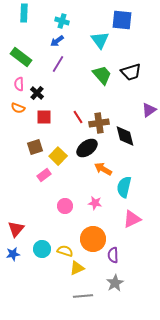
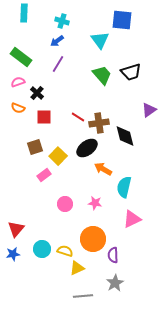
pink semicircle: moved 1 px left, 2 px up; rotated 72 degrees clockwise
red line: rotated 24 degrees counterclockwise
pink circle: moved 2 px up
